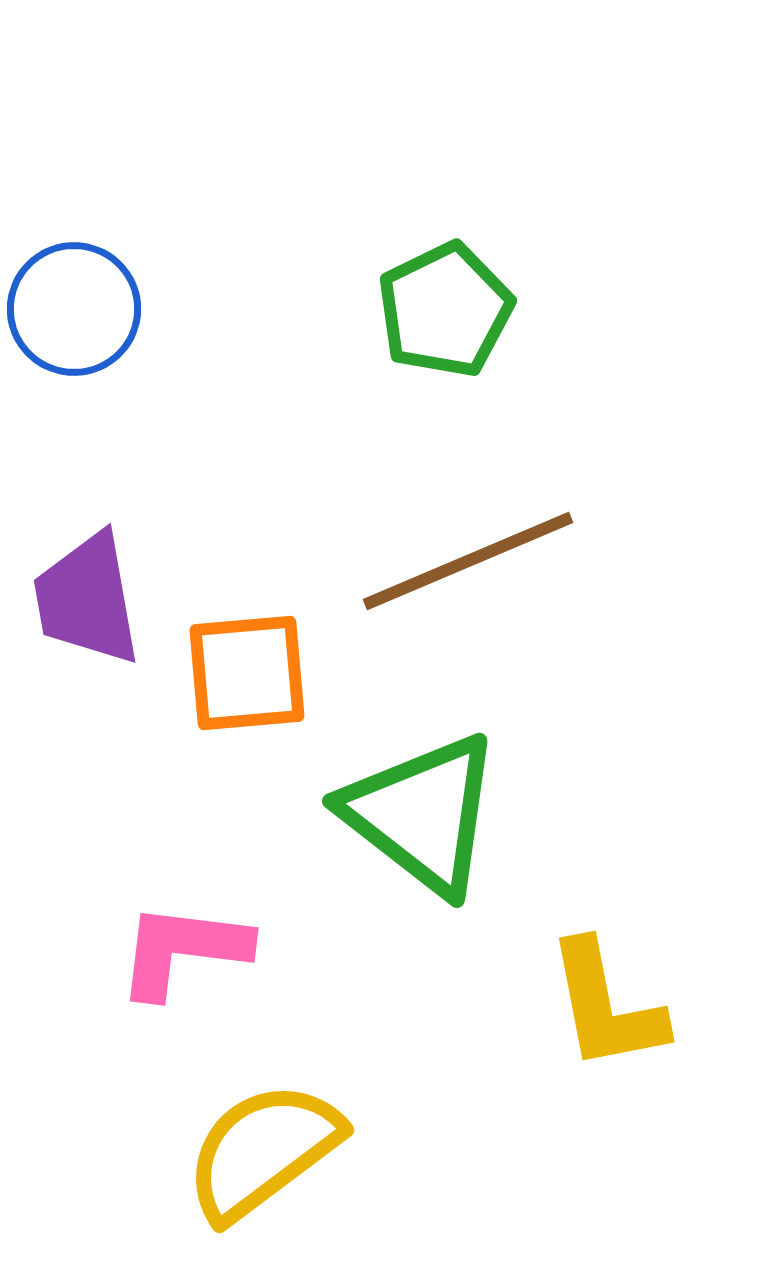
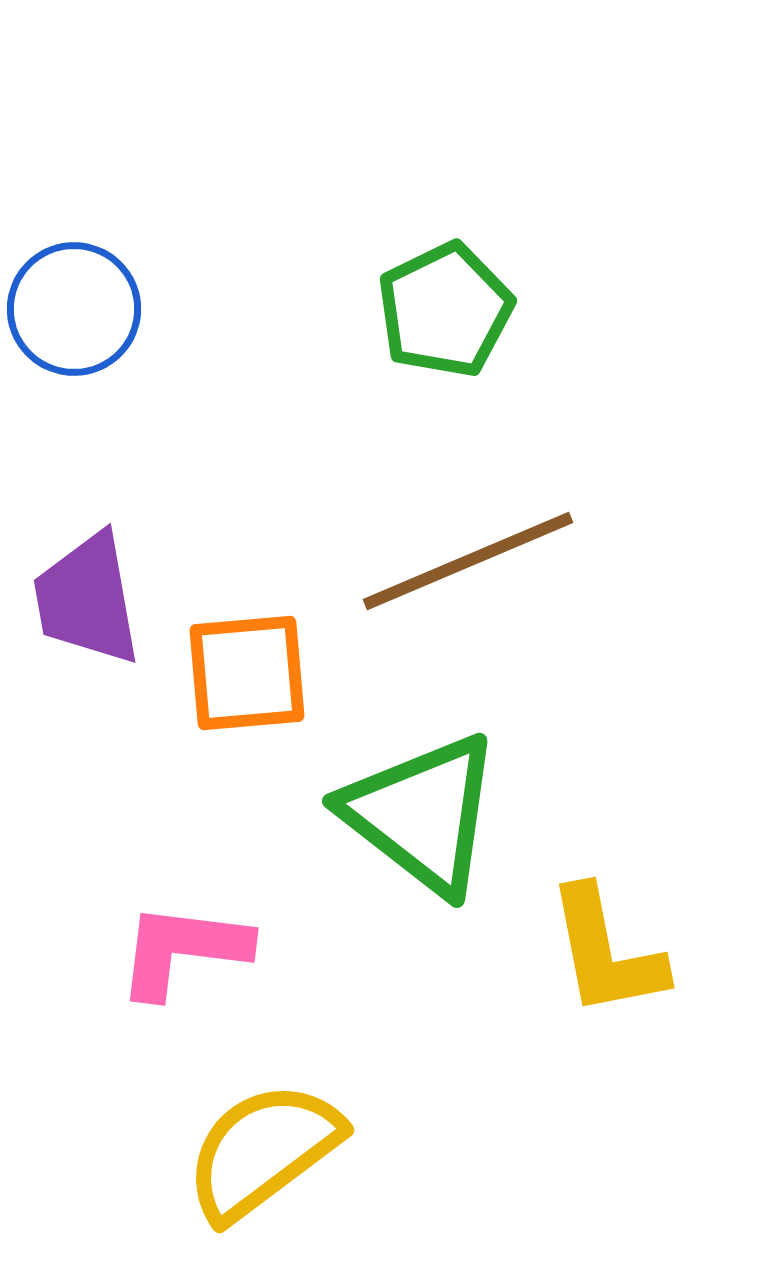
yellow L-shape: moved 54 px up
